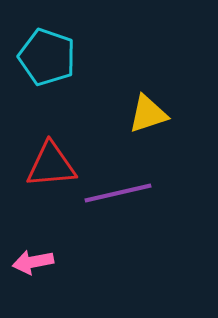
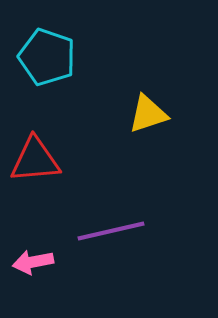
red triangle: moved 16 px left, 5 px up
purple line: moved 7 px left, 38 px down
